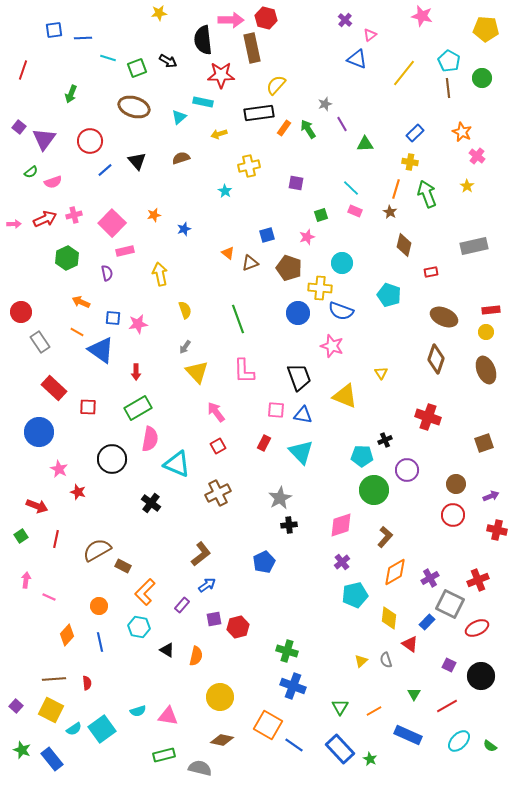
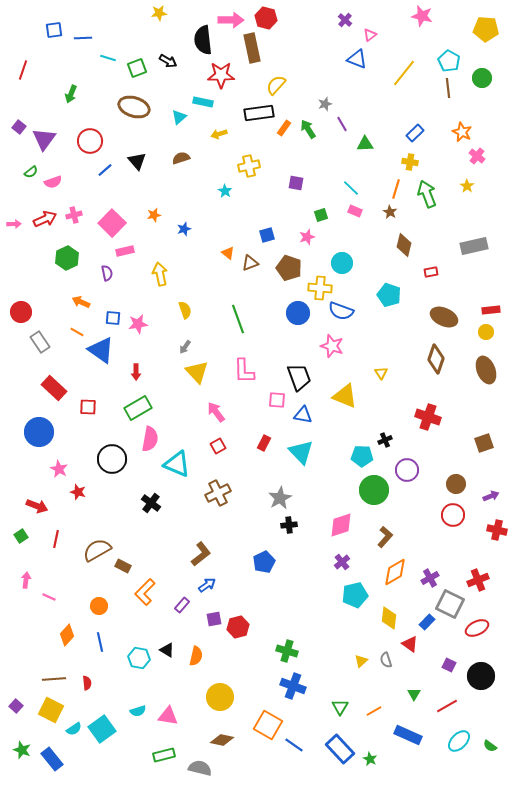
pink square at (276, 410): moved 1 px right, 10 px up
cyan hexagon at (139, 627): moved 31 px down
